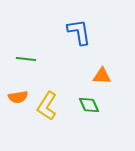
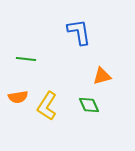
orange triangle: rotated 18 degrees counterclockwise
